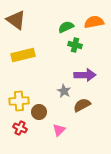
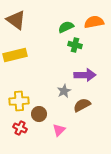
yellow rectangle: moved 8 px left
gray star: rotated 16 degrees clockwise
brown circle: moved 2 px down
